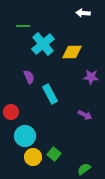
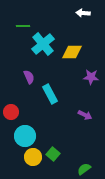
green square: moved 1 px left
